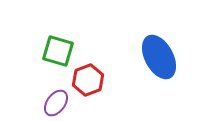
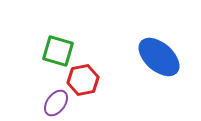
blue ellipse: rotated 21 degrees counterclockwise
red hexagon: moved 5 px left; rotated 8 degrees clockwise
